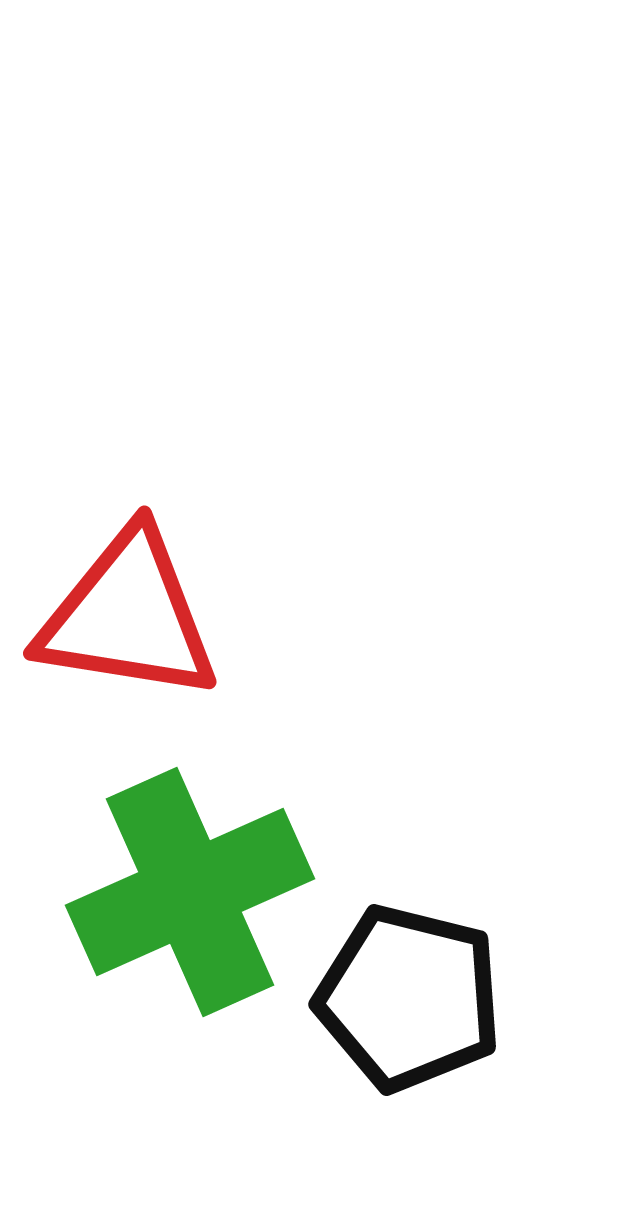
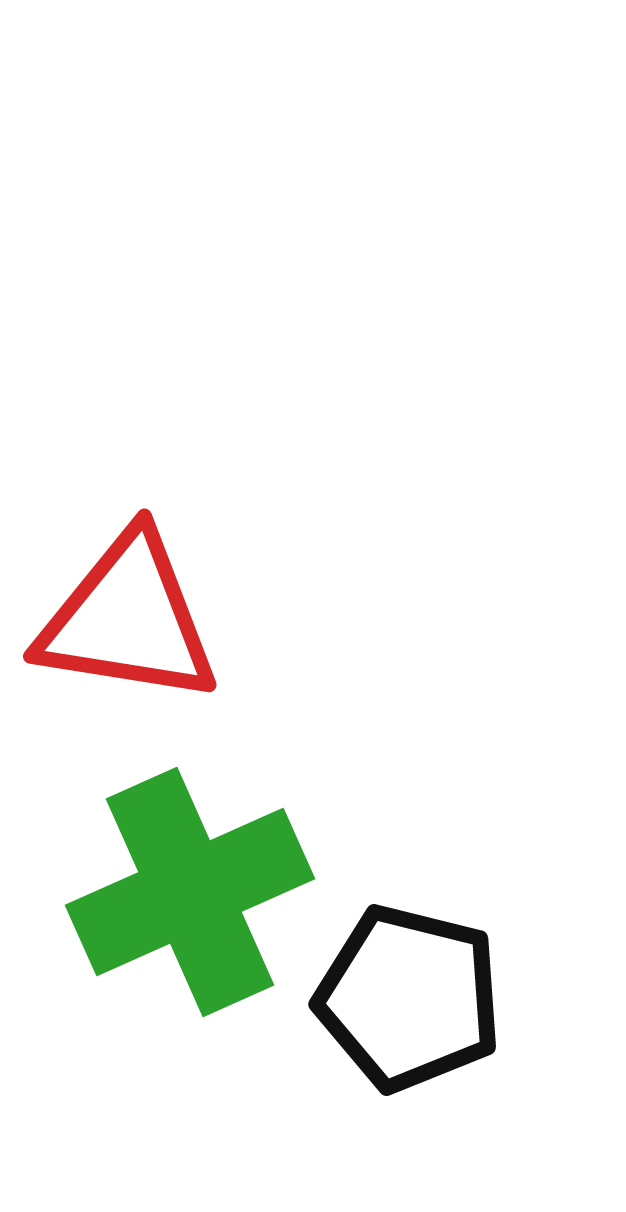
red triangle: moved 3 px down
